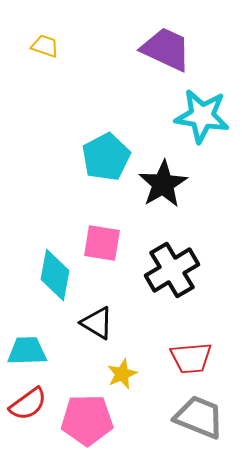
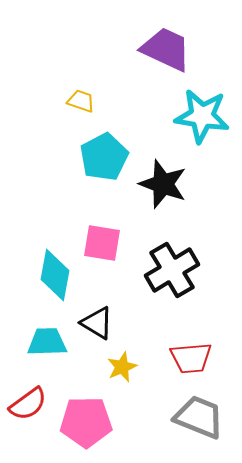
yellow trapezoid: moved 36 px right, 55 px down
cyan pentagon: moved 2 px left
black star: rotated 21 degrees counterclockwise
cyan trapezoid: moved 20 px right, 9 px up
yellow star: moved 7 px up
pink pentagon: moved 1 px left, 2 px down
